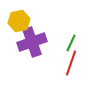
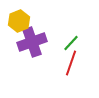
yellow hexagon: rotated 10 degrees counterclockwise
green line: rotated 18 degrees clockwise
